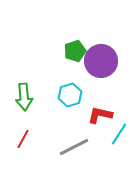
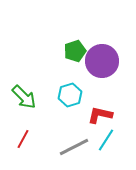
purple circle: moved 1 px right
green arrow: rotated 40 degrees counterclockwise
cyan line: moved 13 px left, 6 px down
